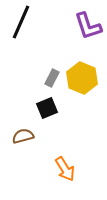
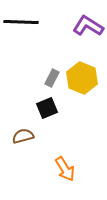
black line: rotated 68 degrees clockwise
purple L-shape: rotated 140 degrees clockwise
